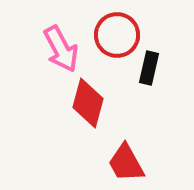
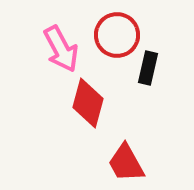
black rectangle: moved 1 px left
